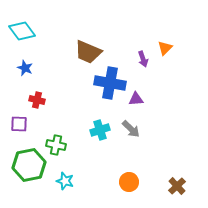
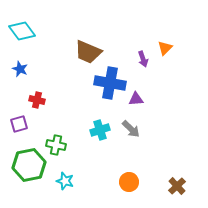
blue star: moved 5 px left, 1 px down
purple square: rotated 18 degrees counterclockwise
